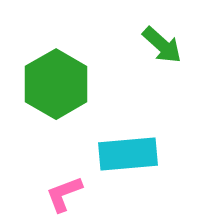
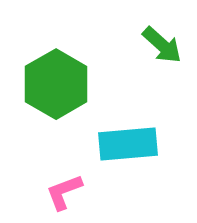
cyan rectangle: moved 10 px up
pink L-shape: moved 2 px up
